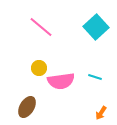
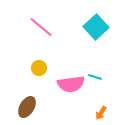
pink semicircle: moved 10 px right, 3 px down
